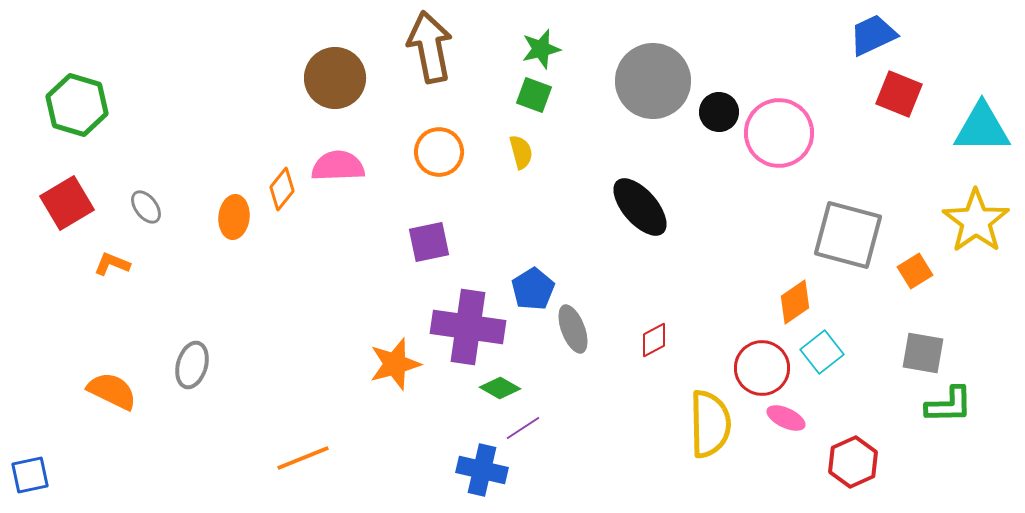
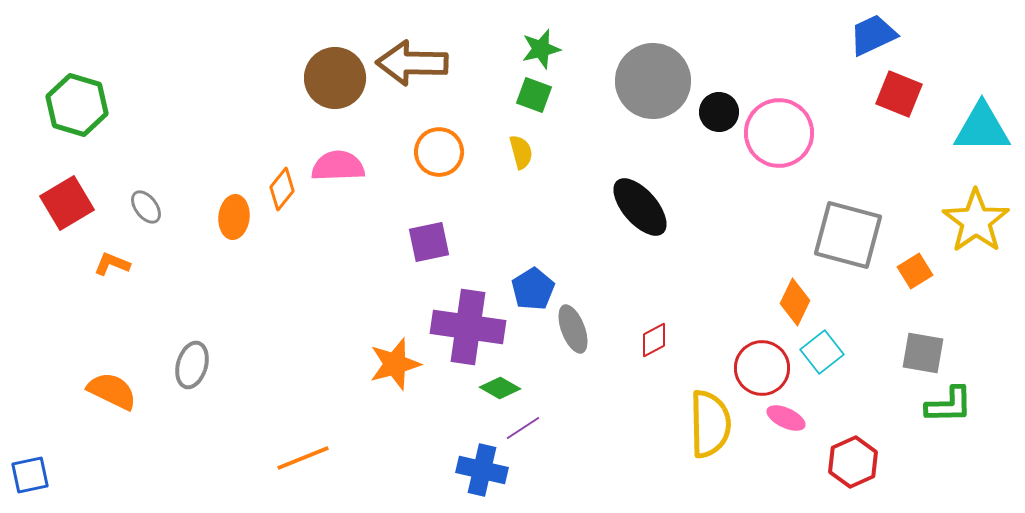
brown arrow at (430, 47): moved 18 px left, 16 px down; rotated 78 degrees counterclockwise
orange diamond at (795, 302): rotated 30 degrees counterclockwise
